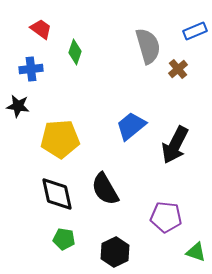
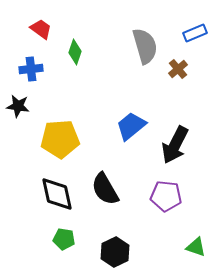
blue rectangle: moved 2 px down
gray semicircle: moved 3 px left
purple pentagon: moved 21 px up
green triangle: moved 5 px up
